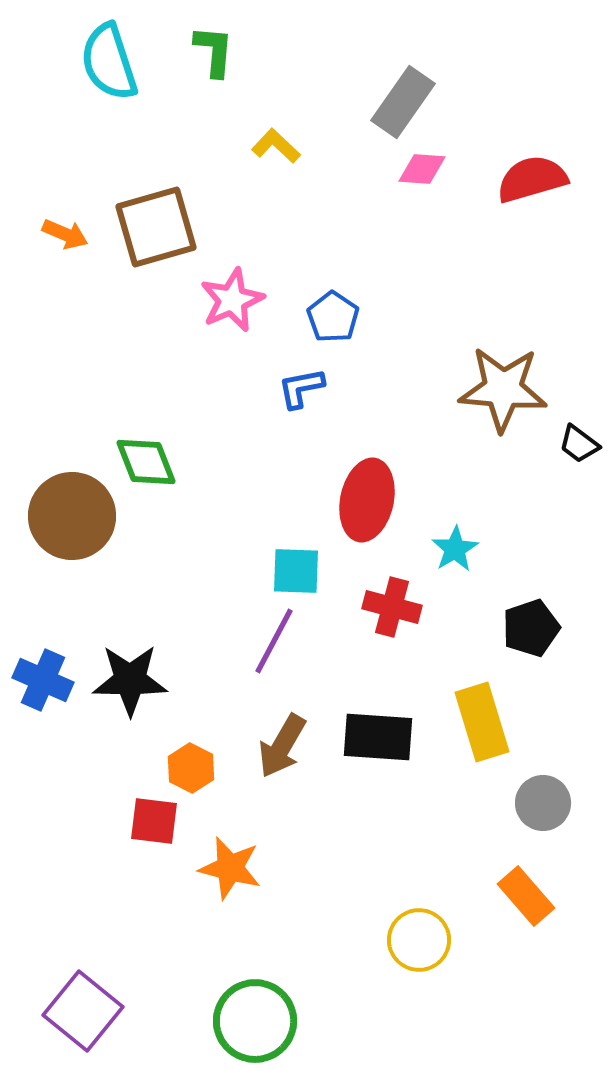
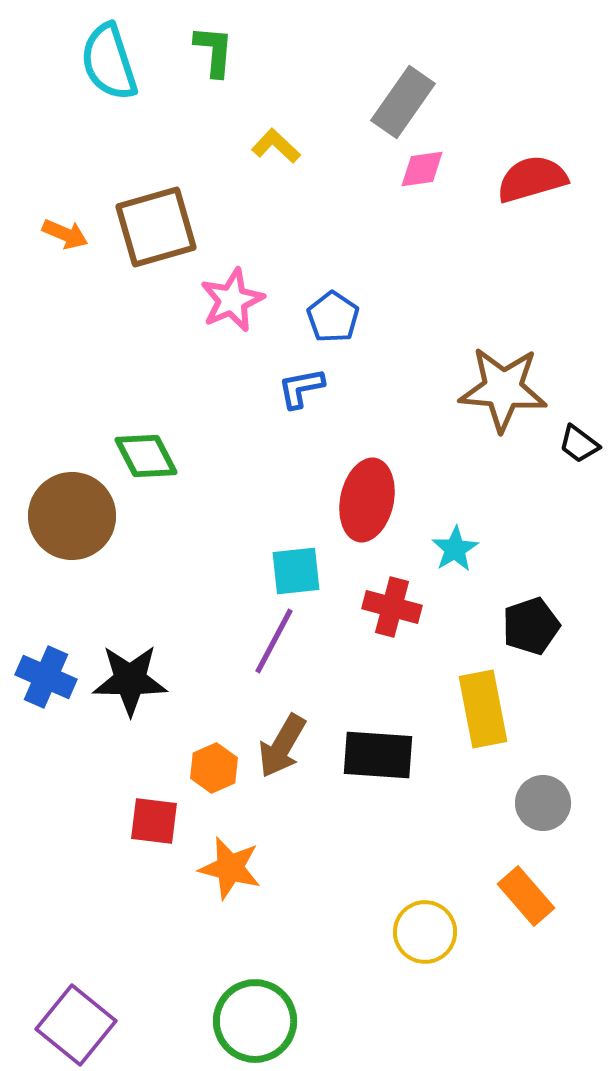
pink diamond: rotated 12 degrees counterclockwise
green diamond: moved 6 px up; rotated 6 degrees counterclockwise
cyan square: rotated 8 degrees counterclockwise
black pentagon: moved 2 px up
blue cross: moved 3 px right, 3 px up
yellow rectangle: moved 1 px right, 13 px up; rotated 6 degrees clockwise
black rectangle: moved 18 px down
orange hexagon: moved 23 px right; rotated 9 degrees clockwise
yellow circle: moved 6 px right, 8 px up
purple square: moved 7 px left, 14 px down
